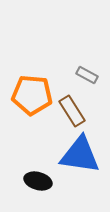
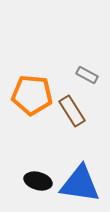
blue triangle: moved 29 px down
